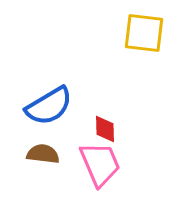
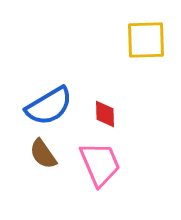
yellow square: moved 2 px right, 7 px down; rotated 9 degrees counterclockwise
red diamond: moved 15 px up
brown semicircle: rotated 132 degrees counterclockwise
